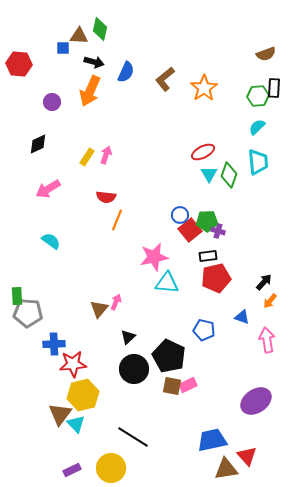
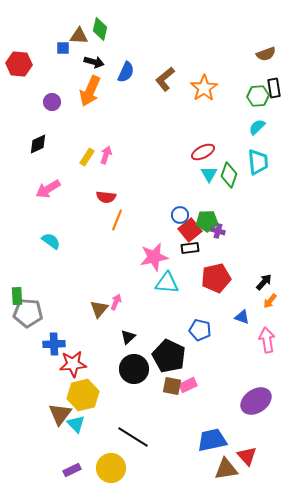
black rectangle at (274, 88): rotated 12 degrees counterclockwise
black rectangle at (208, 256): moved 18 px left, 8 px up
blue pentagon at (204, 330): moved 4 px left
